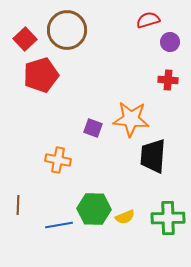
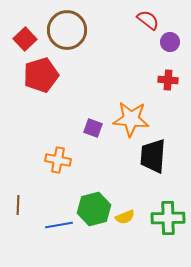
red semicircle: rotated 55 degrees clockwise
green hexagon: rotated 16 degrees counterclockwise
